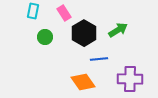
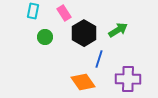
blue line: rotated 66 degrees counterclockwise
purple cross: moved 2 px left
